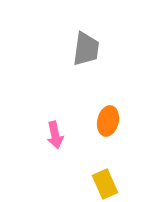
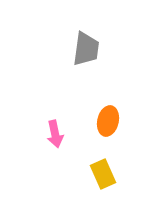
pink arrow: moved 1 px up
yellow rectangle: moved 2 px left, 10 px up
